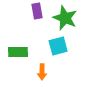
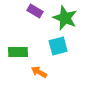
purple rectangle: moved 2 px left; rotated 49 degrees counterclockwise
orange arrow: moved 3 px left; rotated 119 degrees clockwise
